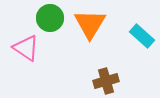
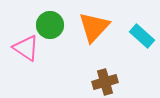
green circle: moved 7 px down
orange triangle: moved 4 px right, 3 px down; rotated 12 degrees clockwise
brown cross: moved 1 px left, 1 px down
